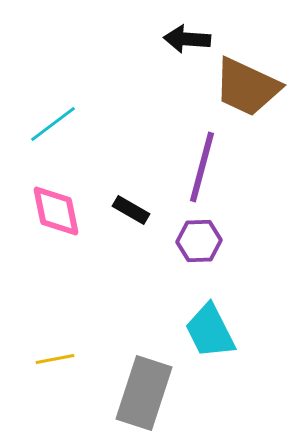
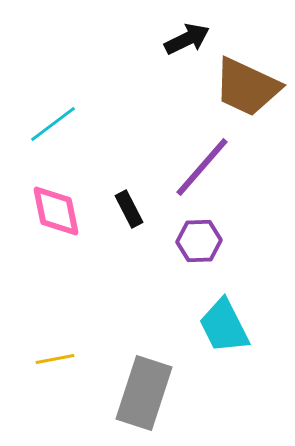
black arrow: rotated 150 degrees clockwise
purple line: rotated 26 degrees clockwise
black rectangle: moved 2 px left, 1 px up; rotated 33 degrees clockwise
cyan trapezoid: moved 14 px right, 5 px up
